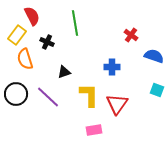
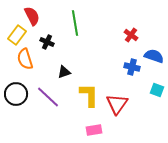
blue cross: moved 20 px right; rotated 14 degrees clockwise
